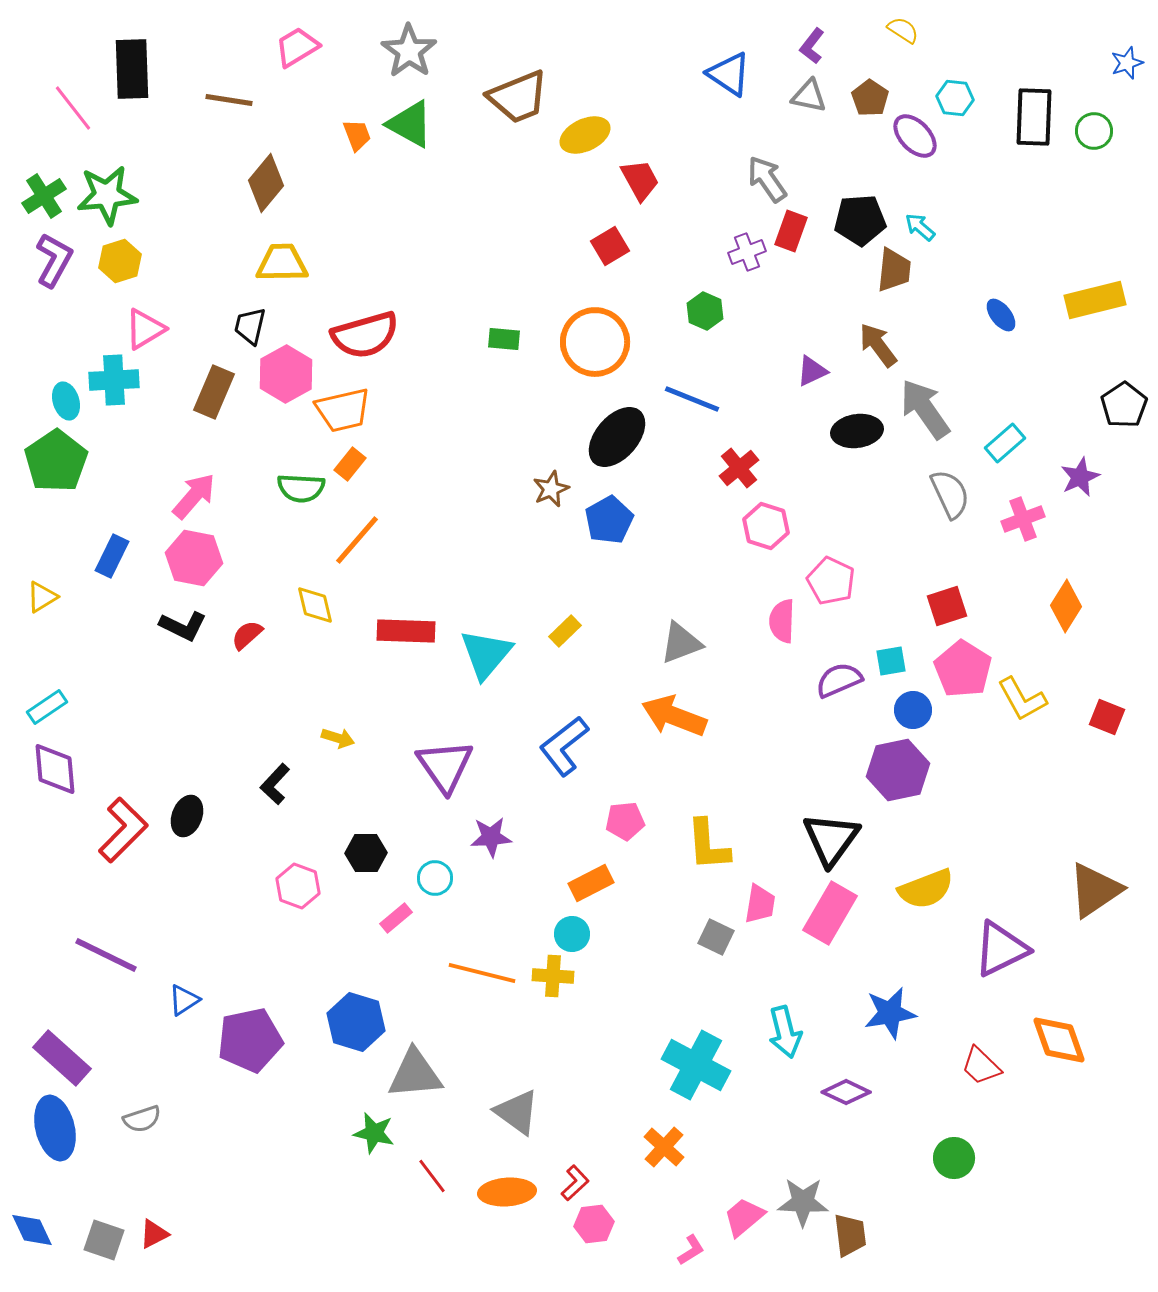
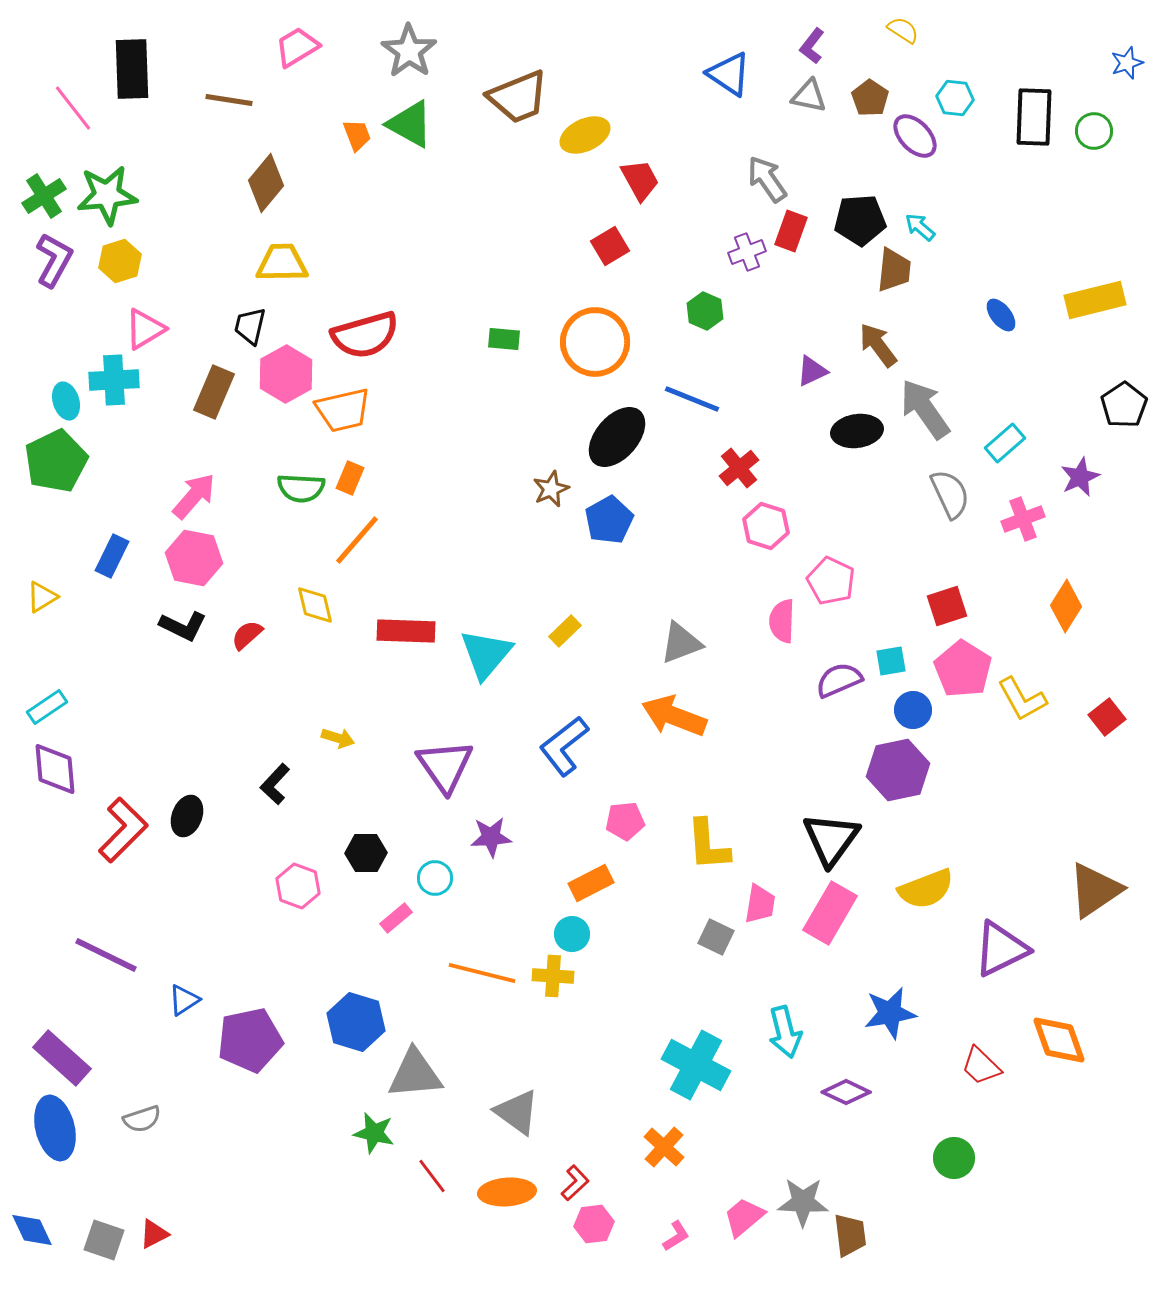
green pentagon at (56, 461): rotated 8 degrees clockwise
orange rectangle at (350, 464): moved 14 px down; rotated 16 degrees counterclockwise
red square at (1107, 717): rotated 30 degrees clockwise
pink L-shape at (691, 1250): moved 15 px left, 14 px up
